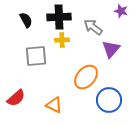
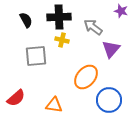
yellow cross: rotated 16 degrees clockwise
orange triangle: rotated 18 degrees counterclockwise
